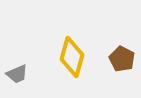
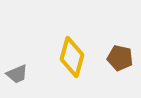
brown pentagon: moved 2 px left, 1 px up; rotated 15 degrees counterclockwise
